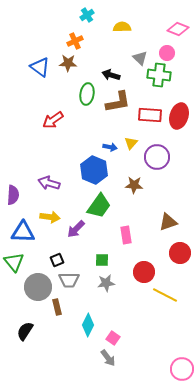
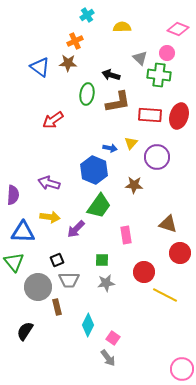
blue arrow at (110, 147): moved 1 px down
brown triangle at (168, 222): moved 2 px down; rotated 36 degrees clockwise
